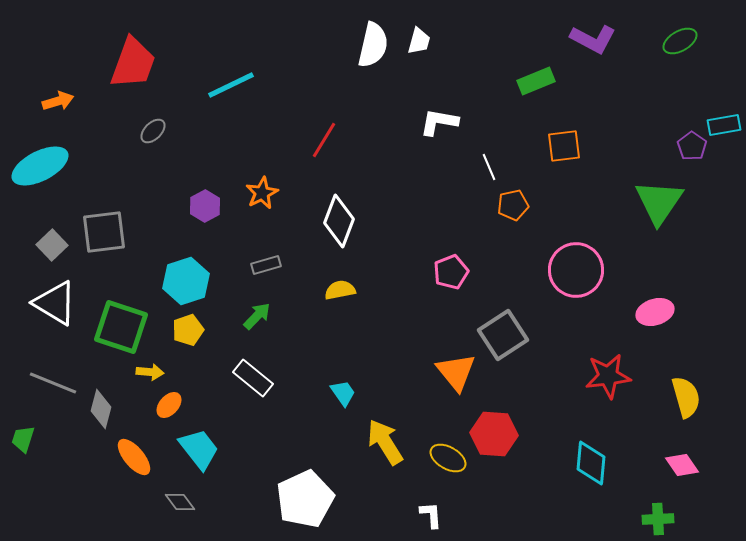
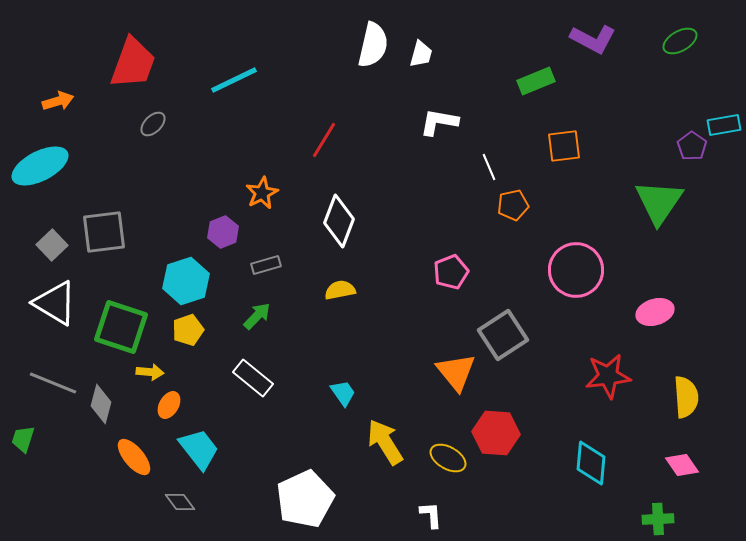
white trapezoid at (419, 41): moved 2 px right, 13 px down
cyan line at (231, 85): moved 3 px right, 5 px up
gray ellipse at (153, 131): moved 7 px up
purple hexagon at (205, 206): moved 18 px right, 26 px down; rotated 8 degrees clockwise
yellow semicircle at (686, 397): rotated 12 degrees clockwise
orange ellipse at (169, 405): rotated 12 degrees counterclockwise
gray diamond at (101, 409): moved 5 px up
red hexagon at (494, 434): moved 2 px right, 1 px up
